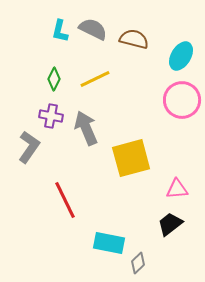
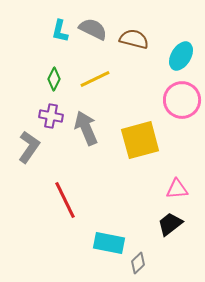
yellow square: moved 9 px right, 18 px up
